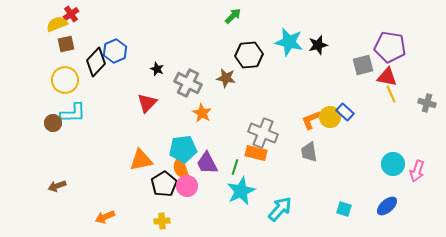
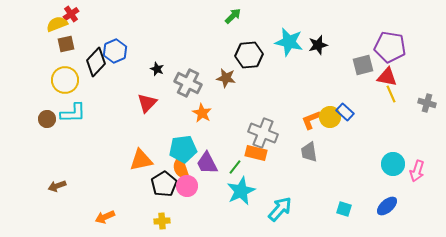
brown circle at (53, 123): moved 6 px left, 4 px up
green line at (235, 167): rotated 21 degrees clockwise
